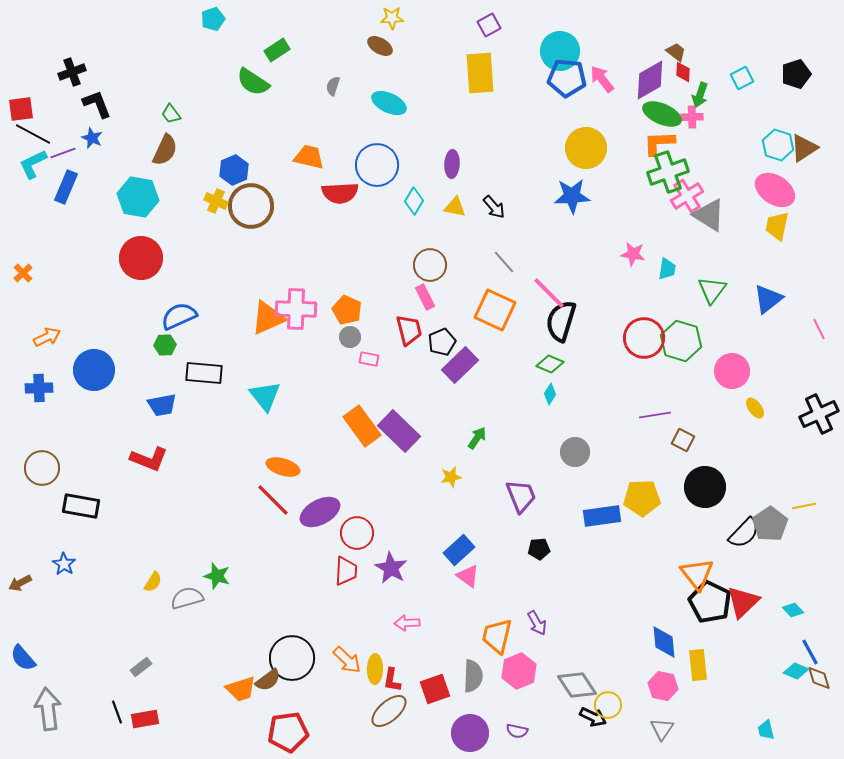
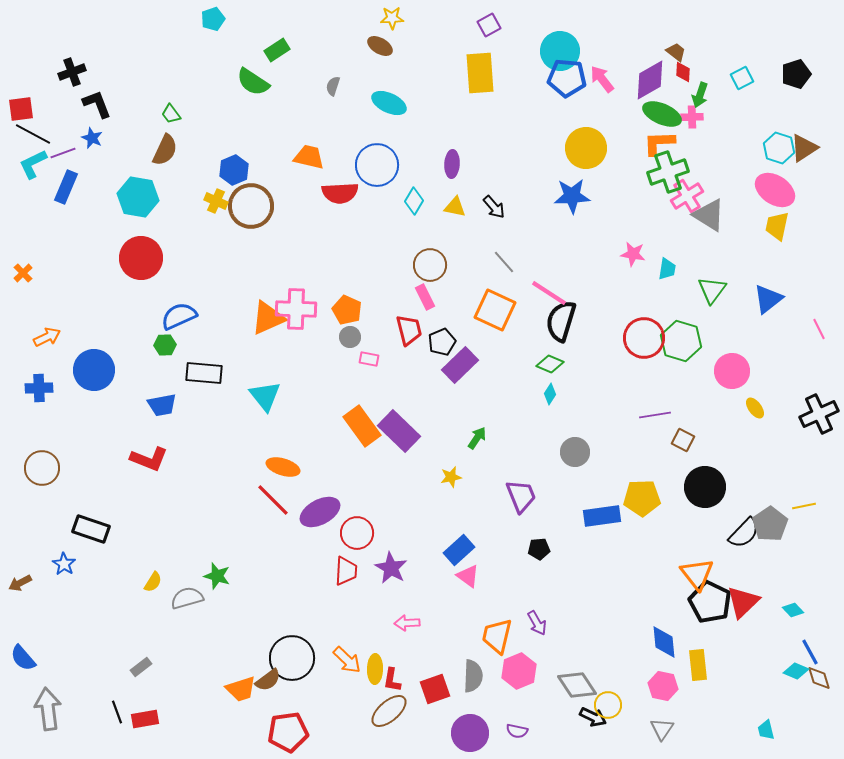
cyan hexagon at (778, 145): moved 1 px right, 3 px down
pink line at (549, 293): rotated 12 degrees counterclockwise
black rectangle at (81, 506): moved 10 px right, 23 px down; rotated 9 degrees clockwise
